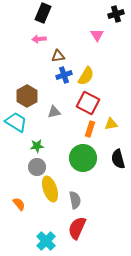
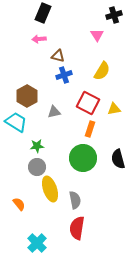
black cross: moved 2 px left, 1 px down
brown triangle: rotated 24 degrees clockwise
yellow semicircle: moved 16 px right, 5 px up
yellow triangle: moved 3 px right, 15 px up
red semicircle: rotated 15 degrees counterclockwise
cyan cross: moved 9 px left, 2 px down
